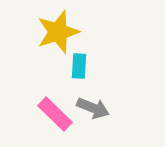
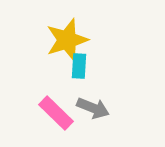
yellow star: moved 9 px right, 8 px down
pink rectangle: moved 1 px right, 1 px up
